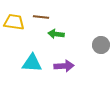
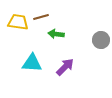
brown line: rotated 21 degrees counterclockwise
yellow trapezoid: moved 4 px right
gray circle: moved 5 px up
purple arrow: moved 1 px right, 1 px down; rotated 42 degrees counterclockwise
